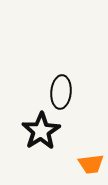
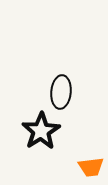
orange trapezoid: moved 3 px down
